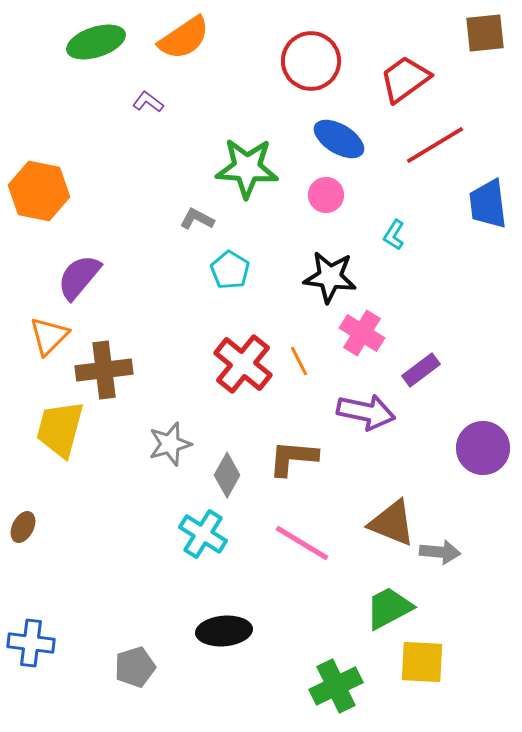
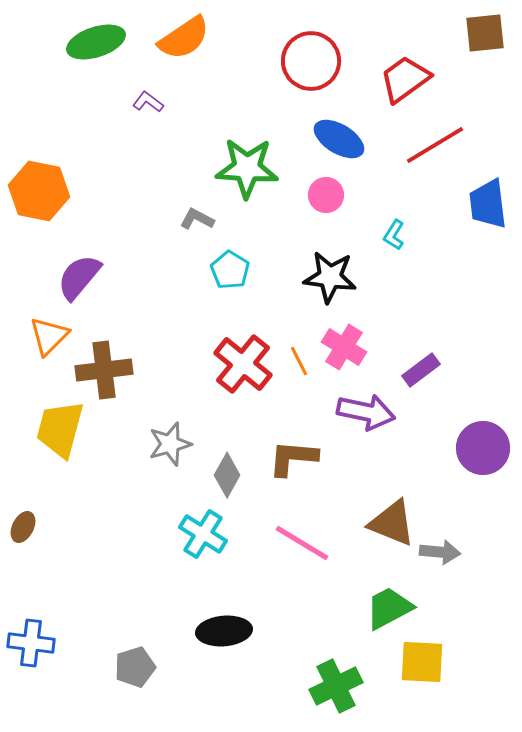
pink cross: moved 18 px left, 14 px down
